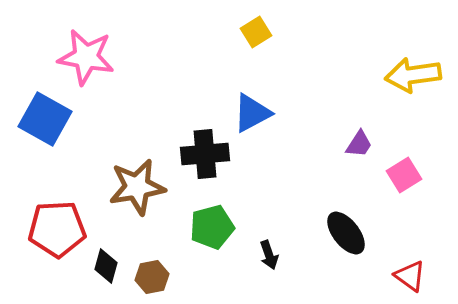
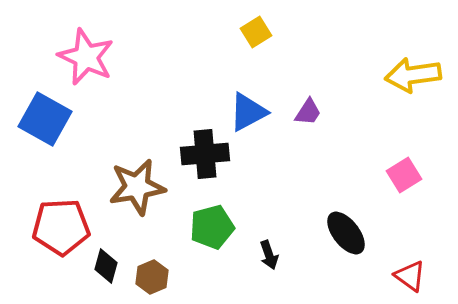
pink star: rotated 14 degrees clockwise
blue triangle: moved 4 px left, 1 px up
purple trapezoid: moved 51 px left, 32 px up
red pentagon: moved 4 px right, 2 px up
brown hexagon: rotated 12 degrees counterclockwise
